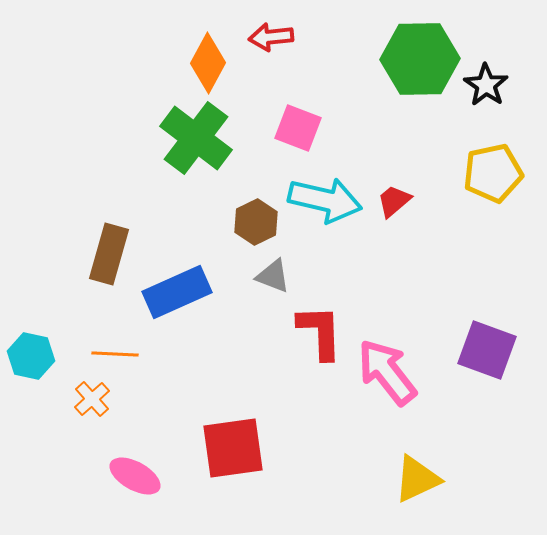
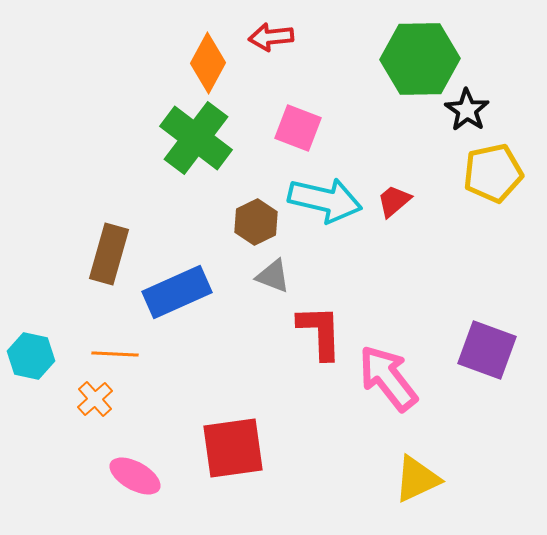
black star: moved 19 px left, 25 px down
pink arrow: moved 1 px right, 6 px down
orange cross: moved 3 px right
